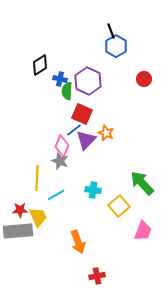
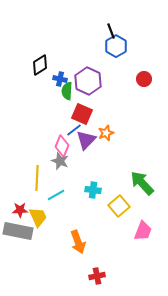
orange star: rotated 28 degrees clockwise
gray rectangle: rotated 16 degrees clockwise
